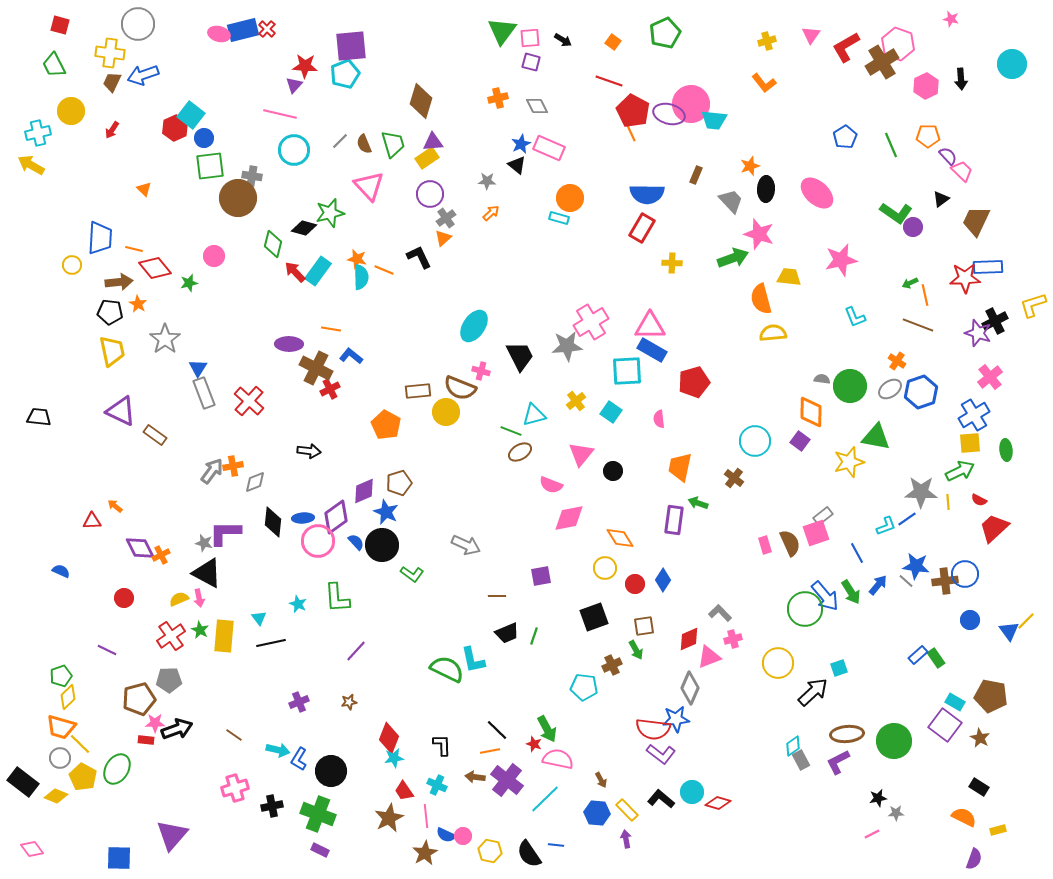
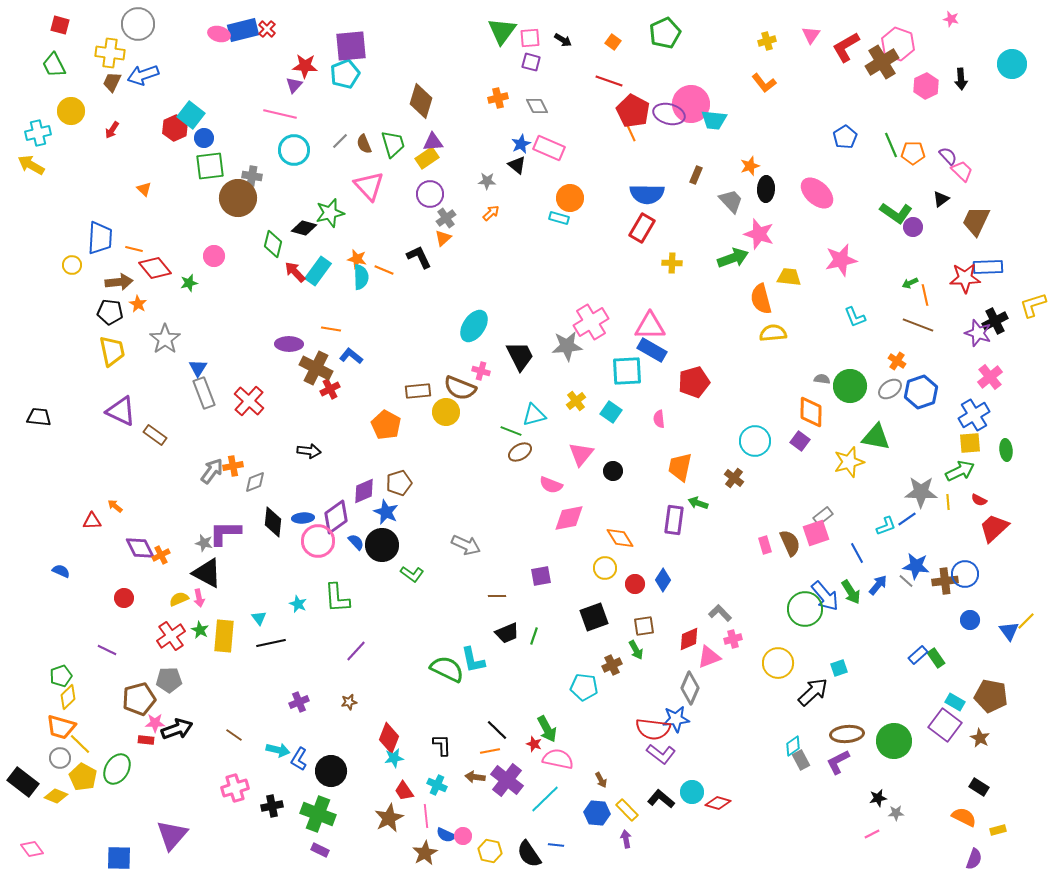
orange pentagon at (928, 136): moved 15 px left, 17 px down
